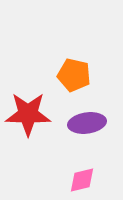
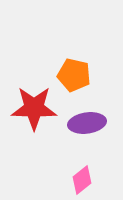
red star: moved 6 px right, 6 px up
pink diamond: rotated 24 degrees counterclockwise
